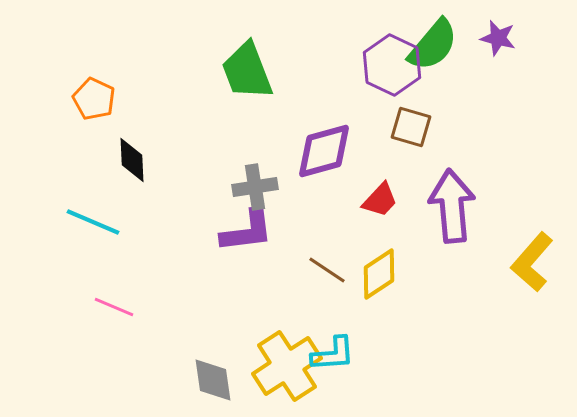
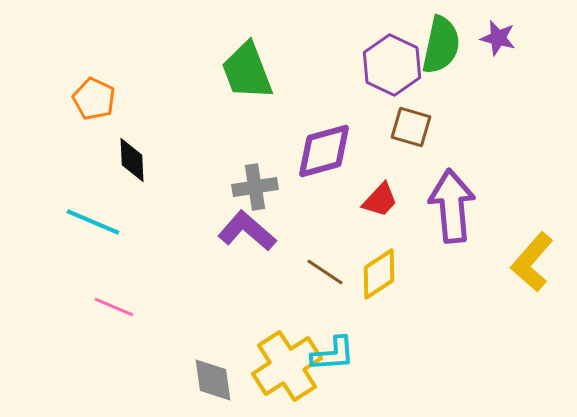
green semicircle: moved 8 px right; rotated 28 degrees counterclockwise
purple L-shape: rotated 132 degrees counterclockwise
brown line: moved 2 px left, 2 px down
